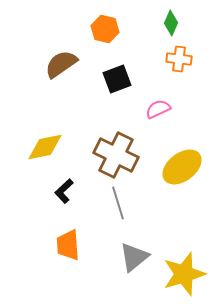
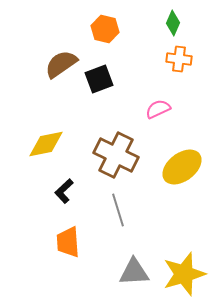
green diamond: moved 2 px right
black square: moved 18 px left
yellow diamond: moved 1 px right, 3 px up
gray line: moved 7 px down
orange trapezoid: moved 3 px up
gray triangle: moved 15 px down; rotated 36 degrees clockwise
